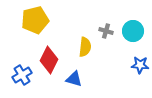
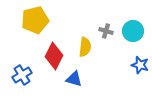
red diamond: moved 5 px right, 4 px up
blue star: rotated 12 degrees clockwise
